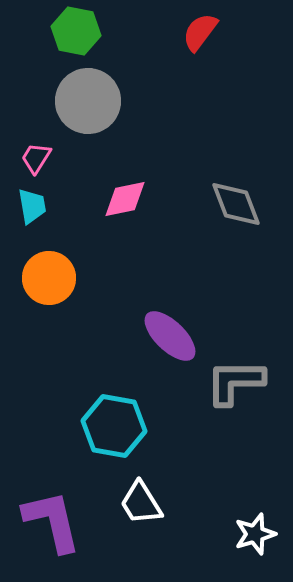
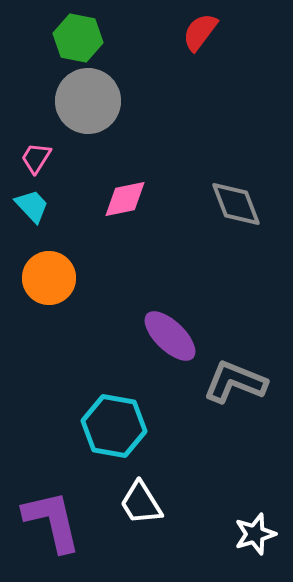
green hexagon: moved 2 px right, 7 px down
cyan trapezoid: rotated 33 degrees counterclockwise
gray L-shape: rotated 22 degrees clockwise
